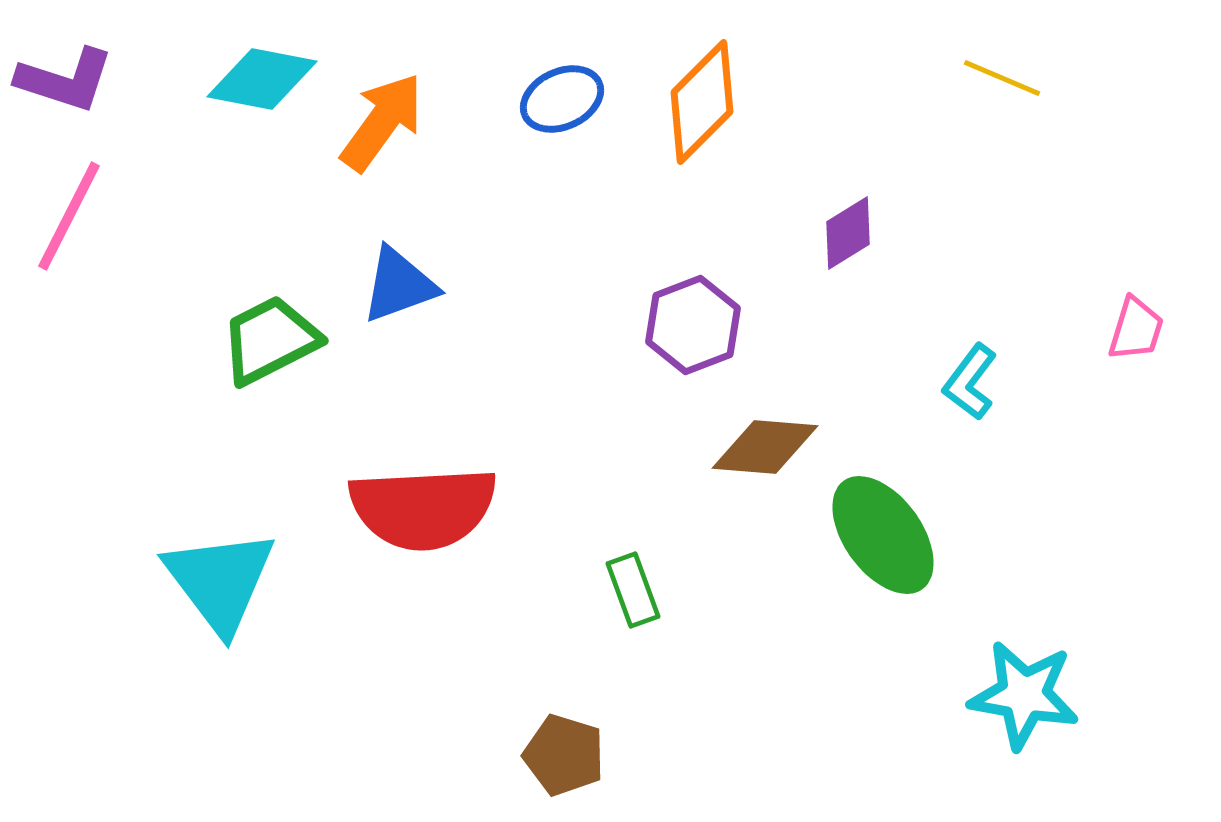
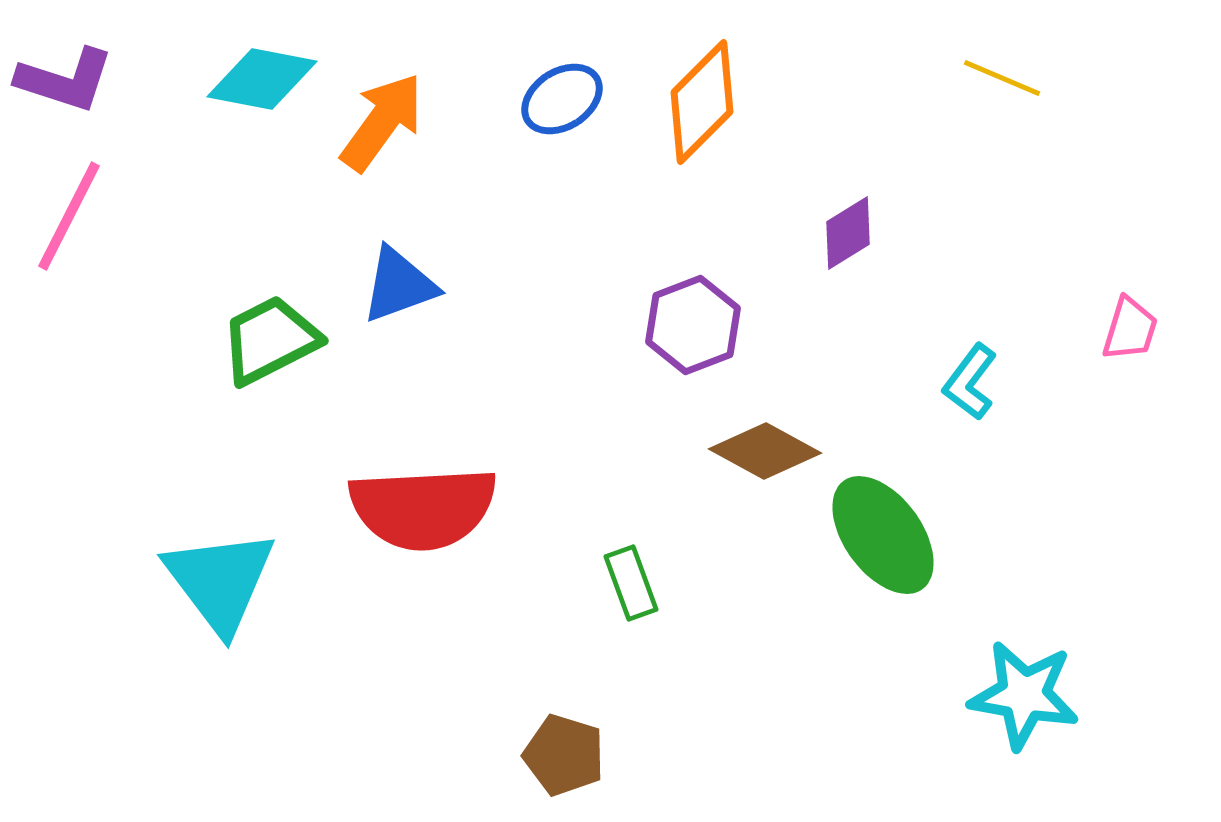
blue ellipse: rotated 8 degrees counterclockwise
pink trapezoid: moved 6 px left
brown diamond: moved 4 px down; rotated 24 degrees clockwise
green rectangle: moved 2 px left, 7 px up
